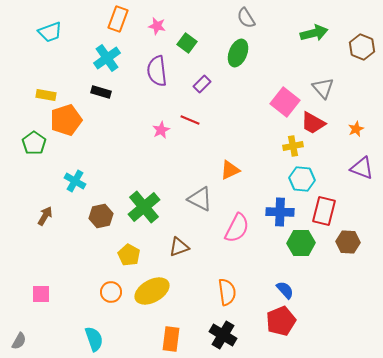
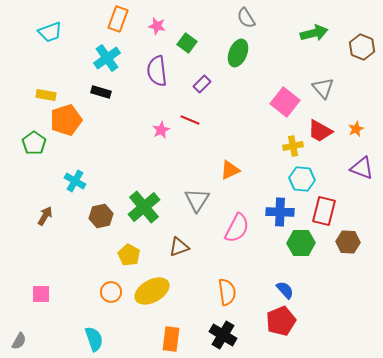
red trapezoid at (313, 123): moved 7 px right, 8 px down
gray triangle at (200, 199): moved 3 px left, 1 px down; rotated 36 degrees clockwise
